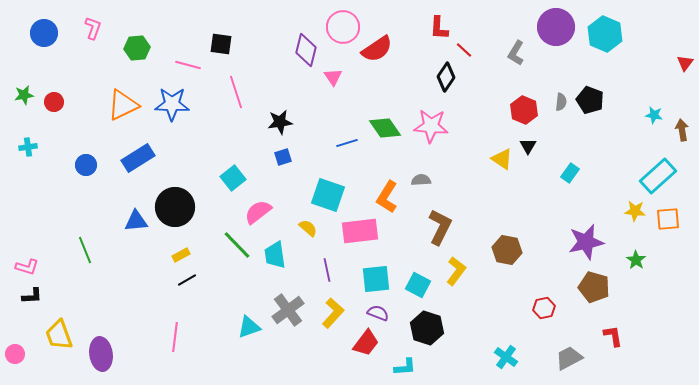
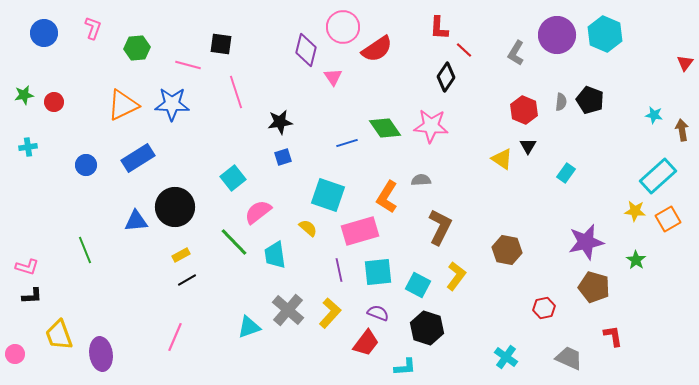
purple circle at (556, 27): moved 1 px right, 8 px down
cyan rectangle at (570, 173): moved 4 px left
orange square at (668, 219): rotated 25 degrees counterclockwise
pink rectangle at (360, 231): rotated 9 degrees counterclockwise
green line at (237, 245): moved 3 px left, 3 px up
purple line at (327, 270): moved 12 px right
yellow L-shape at (456, 271): moved 5 px down
cyan square at (376, 279): moved 2 px right, 7 px up
gray cross at (288, 310): rotated 12 degrees counterclockwise
yellow L-shape at (333, 313): moved 3 px left
pink line at (175, 337): rotated 16 degrees clockwise
gray trapezoid at (569, 358): rotated 52 degrees clockwise
